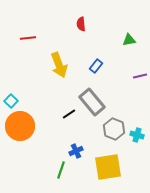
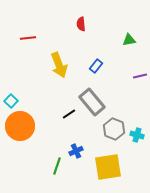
green line: moved 4 px left, 4 px up
